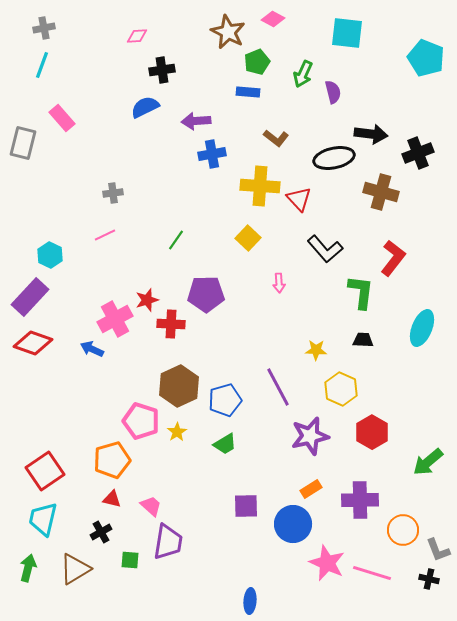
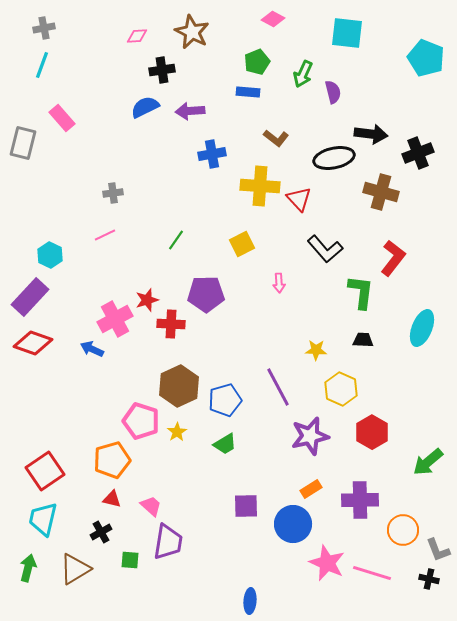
brown star at (228, 32): moved 36 px left
purple arrow at (196, 121): moved 6 px left, 10 px up
yellow square at (248, 238): moved 6 px left, 6 px down; rotated 20 degrees clockwise
